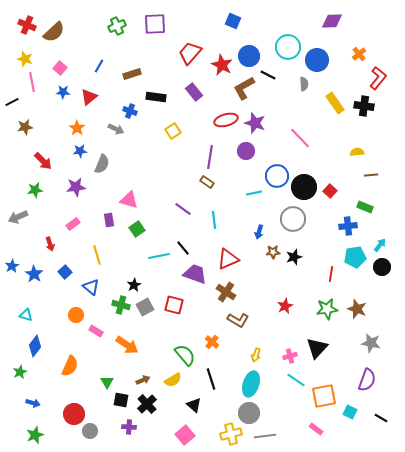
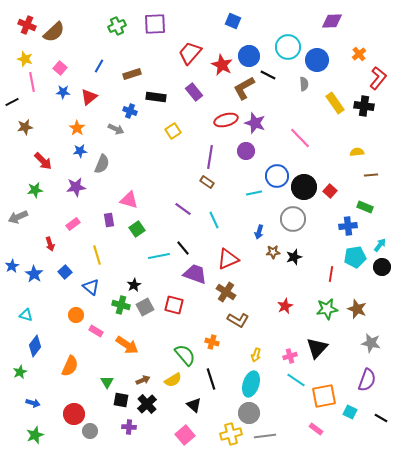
cyan line at (214, 220): rotated 18 degrees counterclockwise
orange cross at (212, 342): rotated 24 degrees counterclockwise
